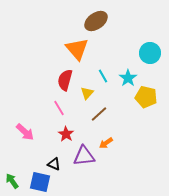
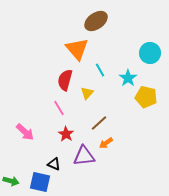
cyan line: moved 3 px left, 6 px up
brown line: moved 9 px down
green arrow: moved 1 px left; rotated 140 degrees clockwise
